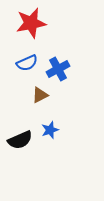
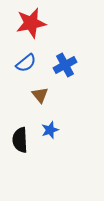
blue semicircle: moved 1 px left; rotated 15 degrees counterclockwise
blue cross: moved 7 px right, 4 px up
brown triangle: rotated 42 degrees counterclockwise
black semicircle: rotated 110 degrees clockwise
